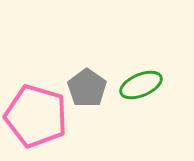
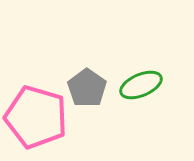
pink pentagon: moved 1 px down
